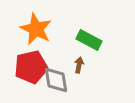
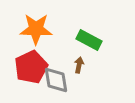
orange star: rotated 24 degrees counterclockwise
red pentagon: rotated 12 degrees counterclockwise
